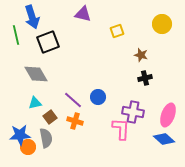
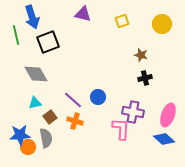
yellow square: moved 5 px right, 10 px up
